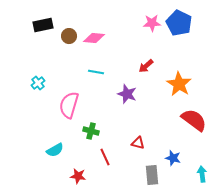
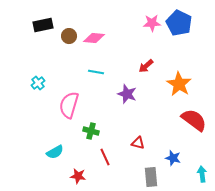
cyan semicircle: moved 2 px down
gray rectangle: moved 1 px left, 2 px down
